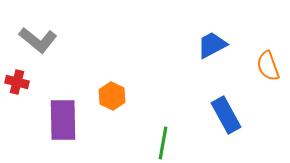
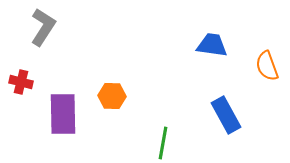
gray L-shape: moved 5 px right, 13 px up; rotated 96 degrees counterclockwise
blue trapezoid: rotated 36 degrees clockwise
orange semicircle: moved 1 px left
red cross: moved 4 px right
orange hexagon: rotated 24 degrees counterclockwise
purple rectangle: moved 6 px up
